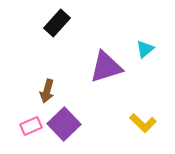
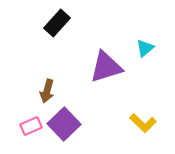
cyan triangle: moved 1 px up
